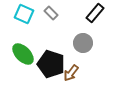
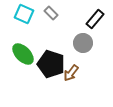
black rectangle: moved 6 px down
